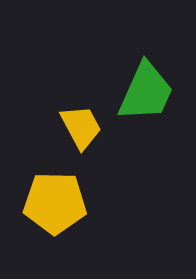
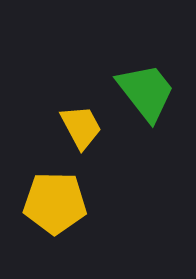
green trapezoid: rotated 62 degrees counterclockwise
